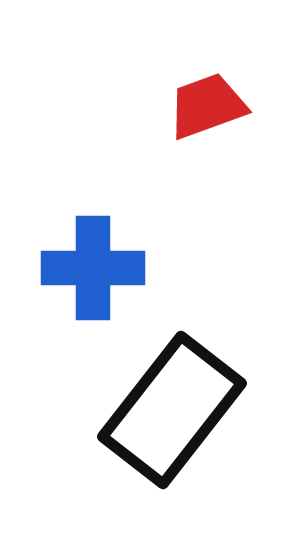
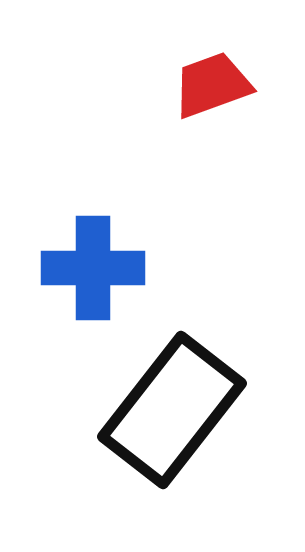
red trapezoid: moved 5 px right, 21 px up
